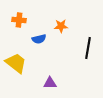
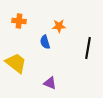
orange cross: moved 1 px down
orange star: moved 2 px left
blue semicircle: moved 6 px right, 3 px down; rotated 88 degrees clockwise
purple triangle: rotated 24 degrees clockwise
